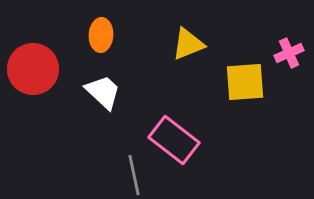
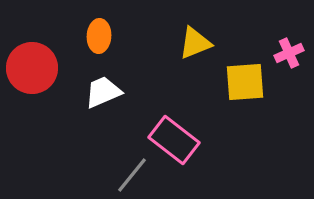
orange ellipse: moved 2 px left, 1 px down
yellow triangle: moved 7 px right, 1 px up
red circle: moved 1 px left, 1 px up
white trapezoid: rotated 66 degrees counterclockwise
gray line: moved 2 px left; rotated 51 degrees clockwise
